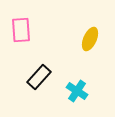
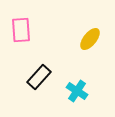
yellow ellipse: rotated 15 degrees clockwise
